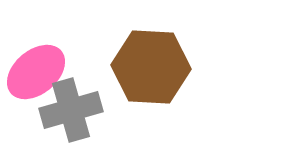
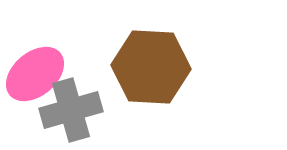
pink ellipse: moved 1 px left, 2 px down
